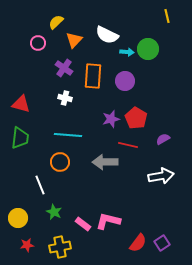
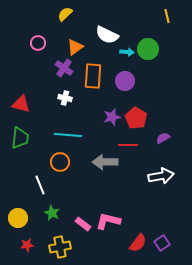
yellow semicircle: moved 9 px right, 8 px up
orange triangle: moved 1 px right, 7 px down; rotated 12 degrees clockwise
purple star: moved 1 px right, 2 px up
purple semicircle: moved 1 px up
red line: rotated 12 degrees counterclockwise
green star: moved 2 px left, 1 px down
